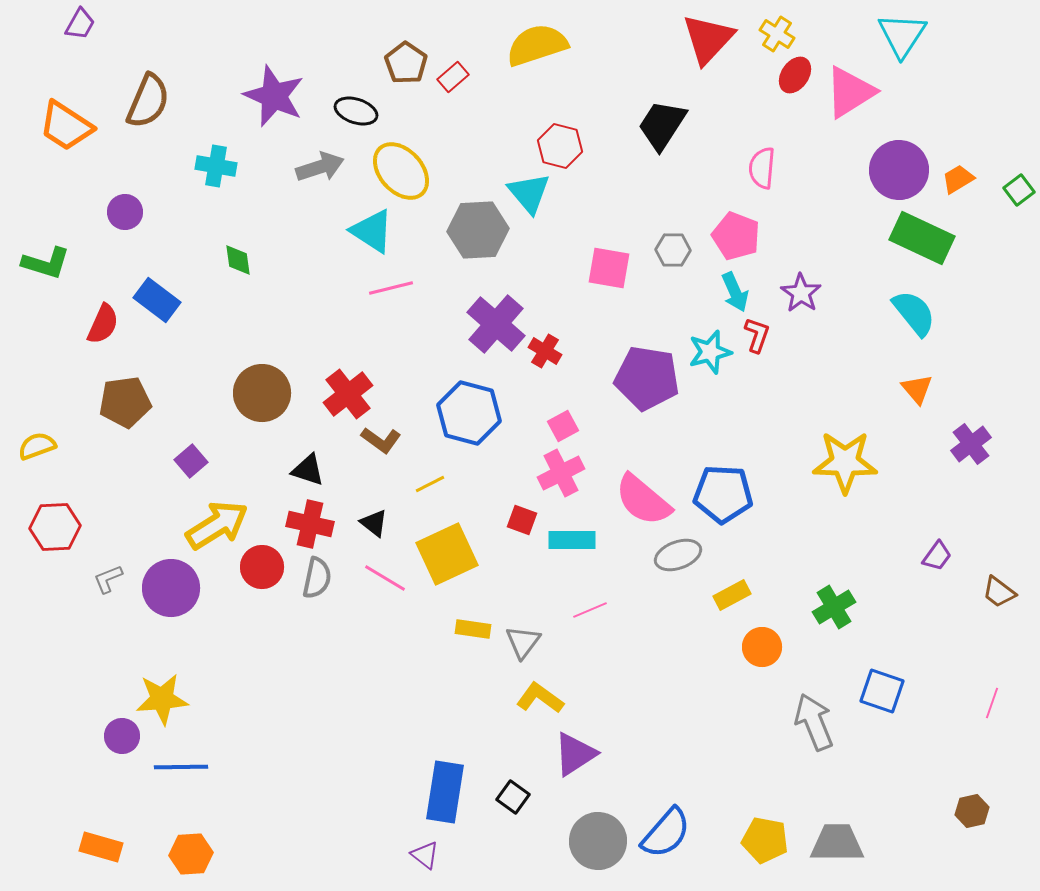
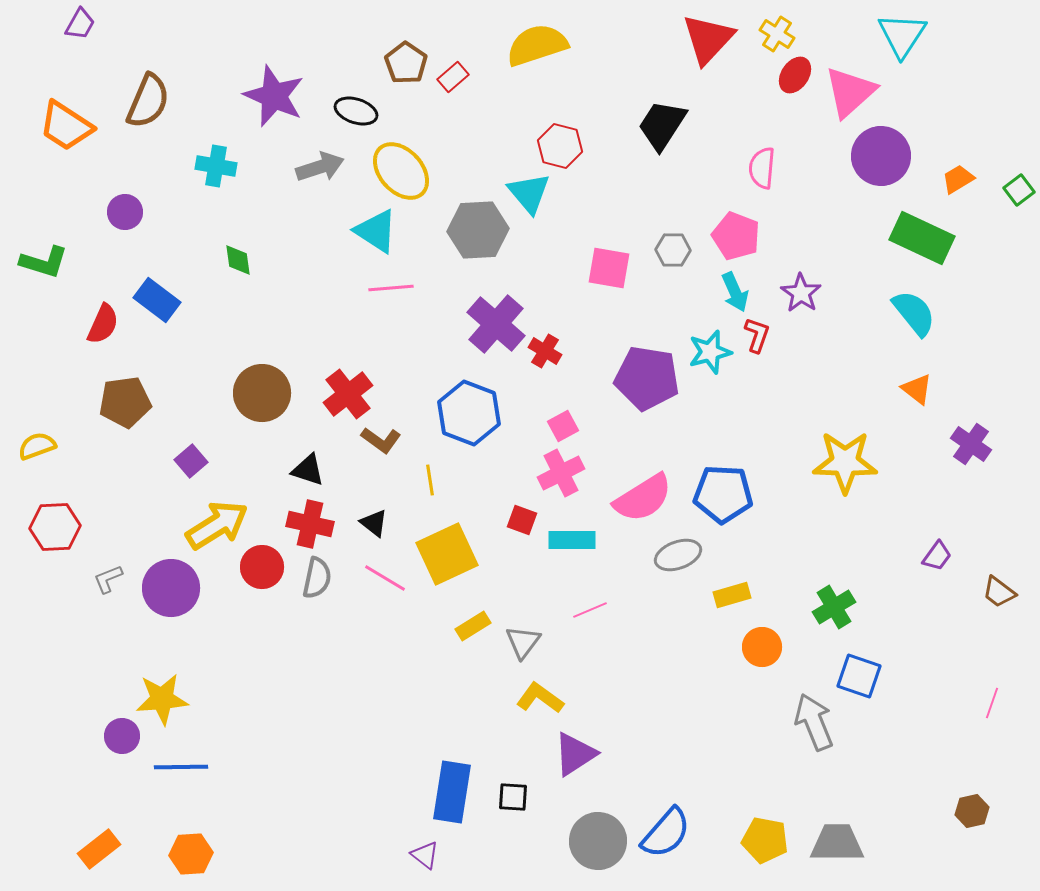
pink triangle at (850, 92): rotated 10 degrees counterclockwise
purple circle at (899, 170): moved 18 px left, 14 px up
cyan triangle at (372, 231): moved 4 px right
green L-shape at (46, 263): moved 2 px left, 1 px up
pink line at (391, 288): rotated 9 degrees clockwise
orange triangle at (917, 389): rotated 12 degrees counterclockwise
blue hexagon at (469, 413): rotated 6 degrees clockwise
purple cross at (971, 444): rotated 18 degrees counterclockwise
yellow line at (430, 484): moved 4 px up; rotated 72 degrees counterclockwise
pink semicircle at (643, 500): moved 2 px up; rotated 72 degrees counterclockwise
yellow rectangle at (732, 595): rotated 12 degrees clockwise
yellow rectangle at (473, 629): moved 3 px up; rotated 40 degrees counterclockwise
blue square at (882, 691): moved 23 px left, 15 px up
blue rectangle at (445, 792): moved 7 px right
black square at (513, 797): rotated 32 degrees counterclockwise
orange rectangle at (101, 847): moved 2 px left, 2 px down; rotated 54 degrees counterclockwise
